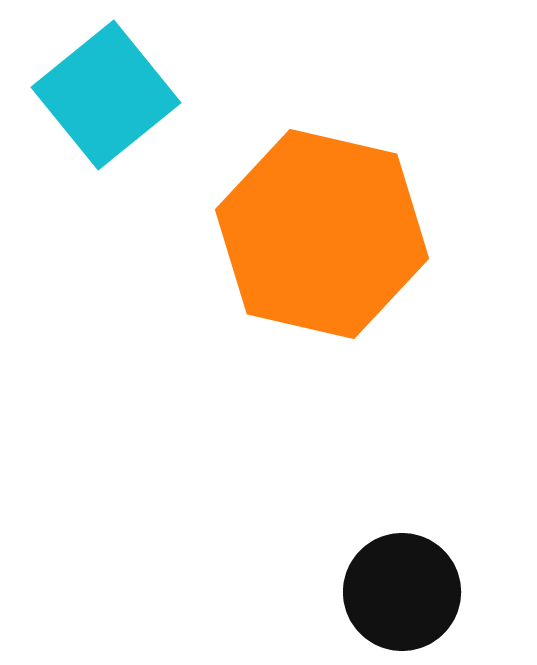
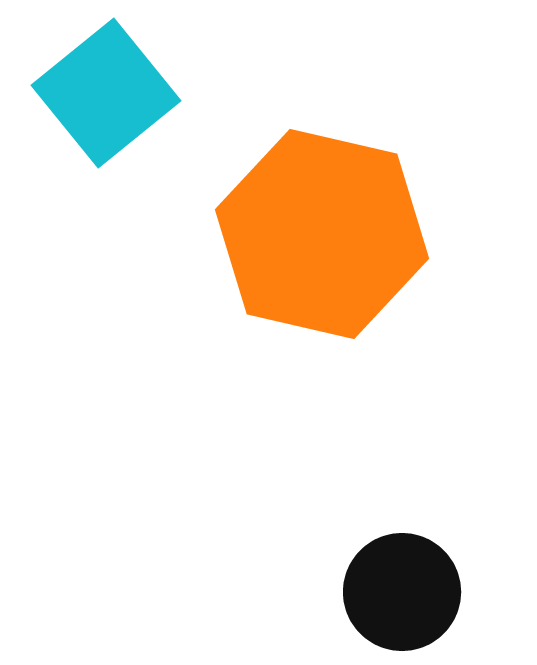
cyan square: moved 2 px up
